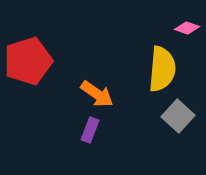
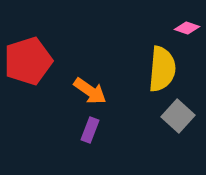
orange arrow: moved 7 px left, 3 px up
